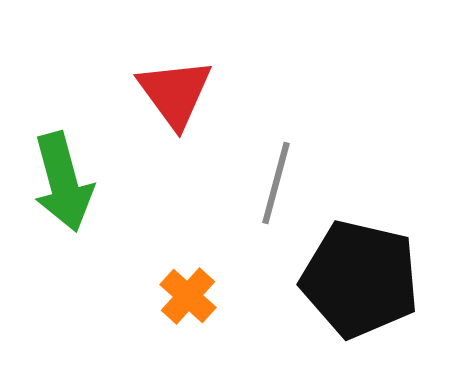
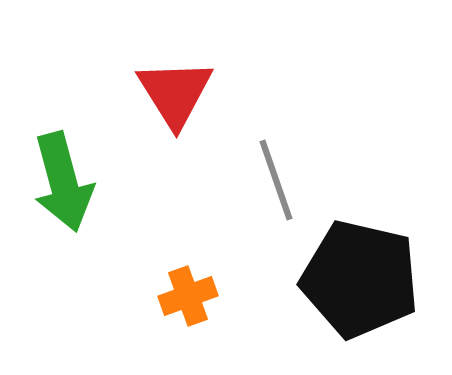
red triangle: rotated 4 degrees clockwise
gray line: moved 3 px up; rotated 34 degrees counterclockwise
orange cross: rotated 28 degrees clockwise
